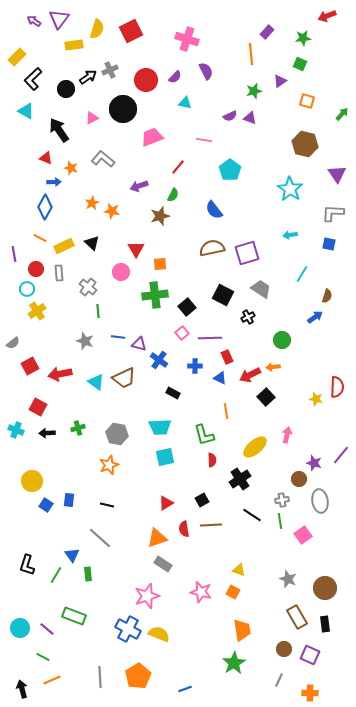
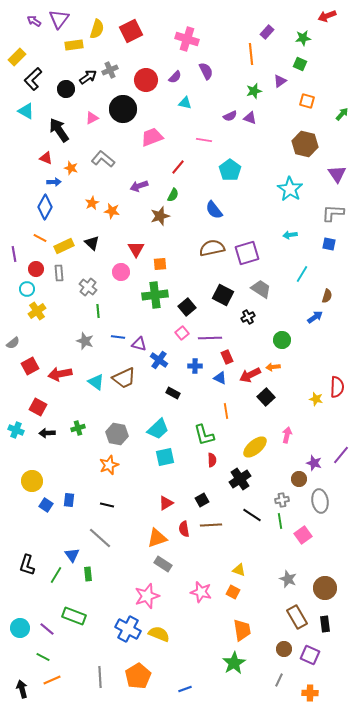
cyan trapezoid at (160, 427): moved 2 px left, 2 px down; rotated 40 degrees counterclockwise
